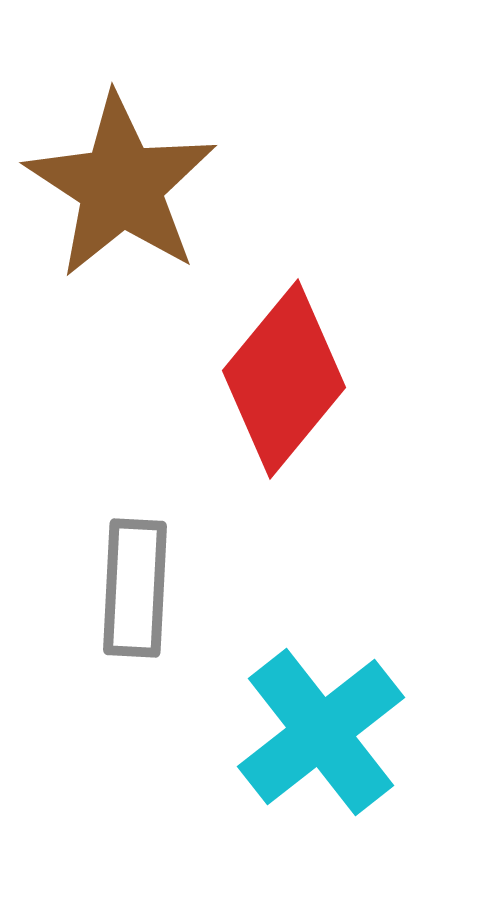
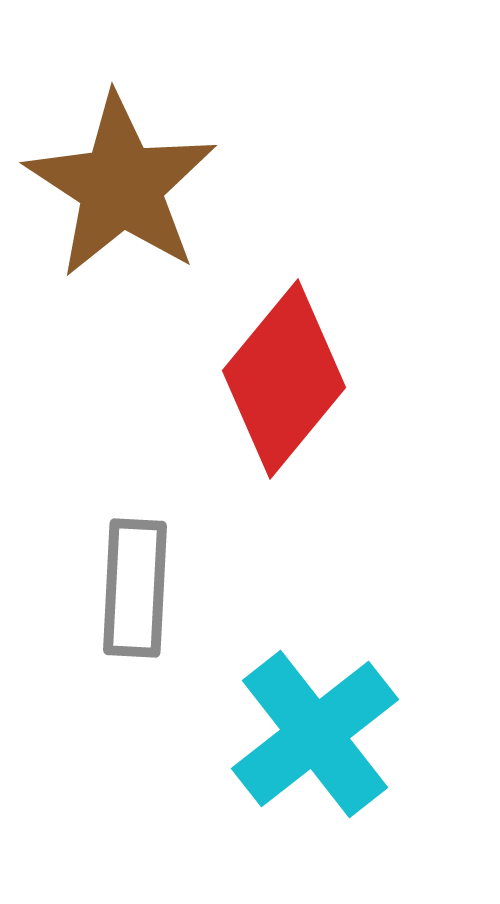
cyan cross: moved 6 px left, 2 px down
